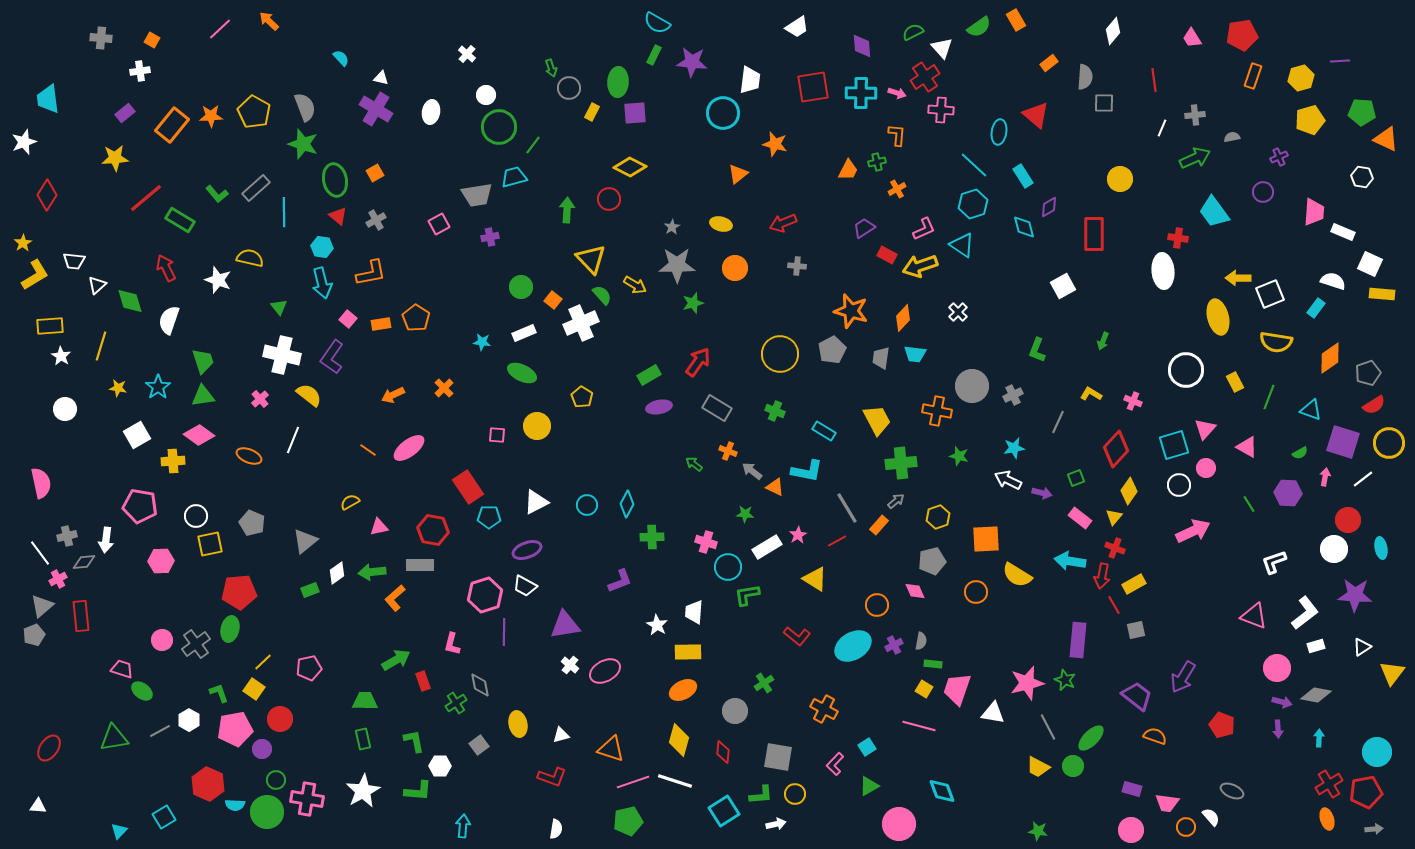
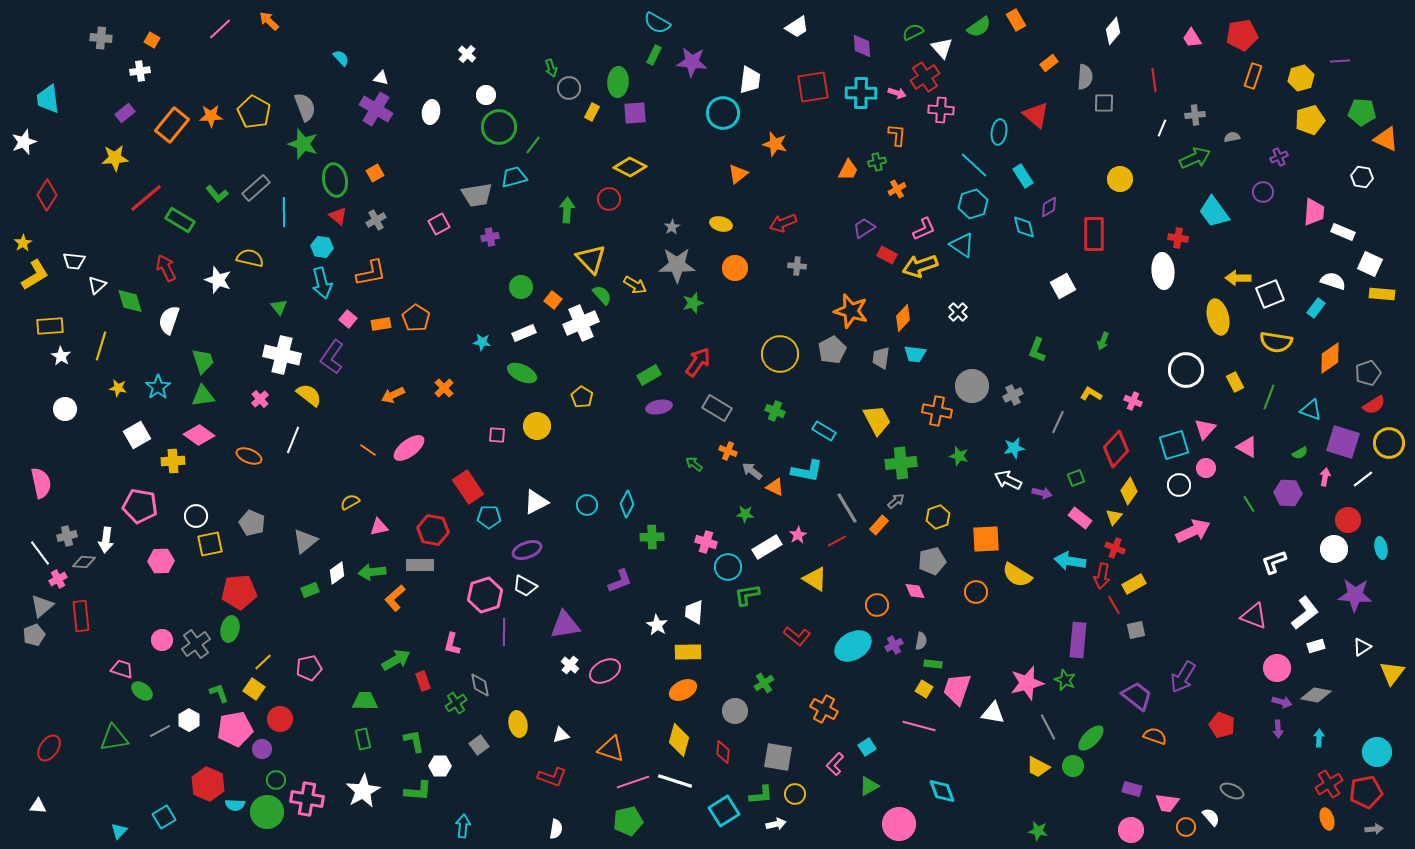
gray diamond at (84, 562): rotated 10 degrees clockwise
